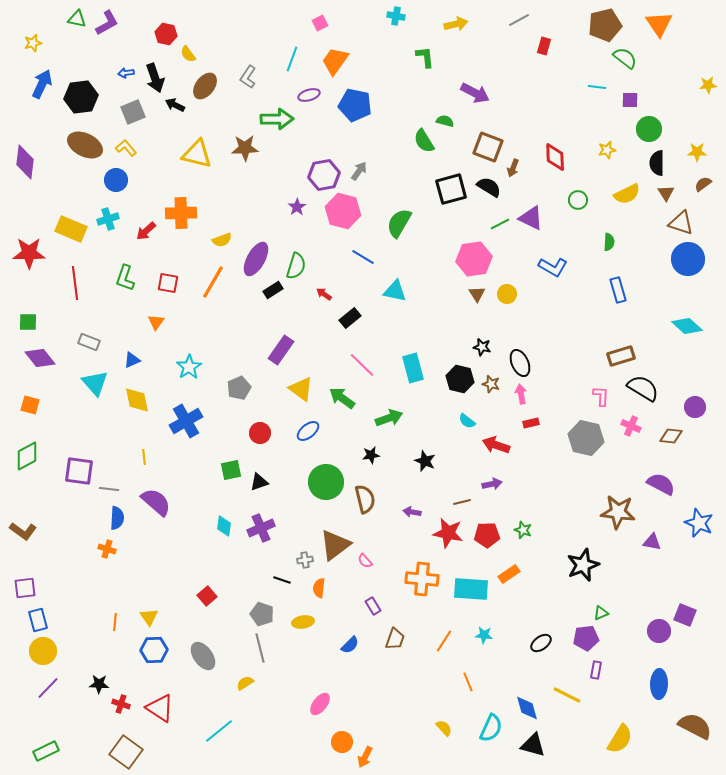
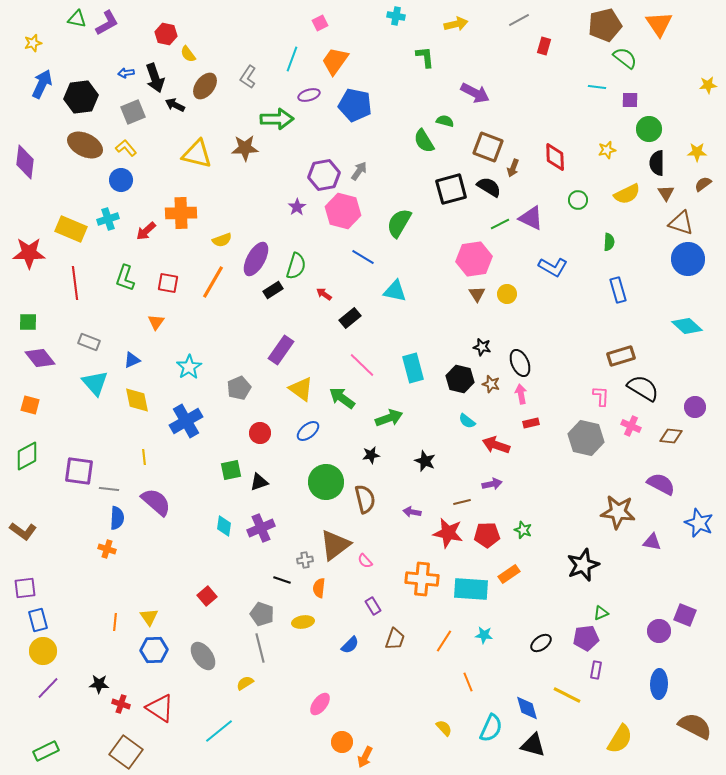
blue circle at (116, 180): moved 5 px right
